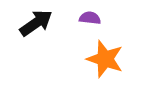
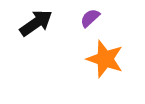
purple semicircle: rotated 50 degrees counterclockwise
